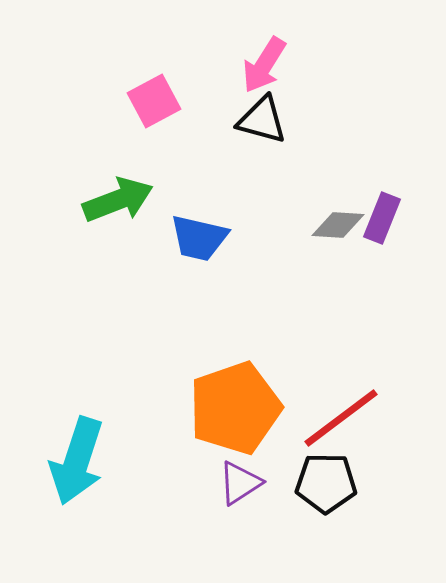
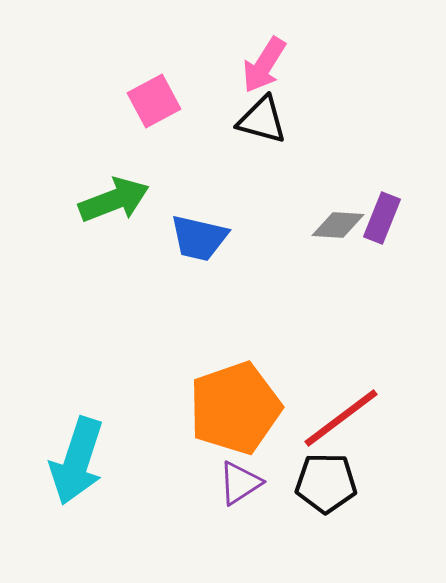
green arrow: moved 4 px left
